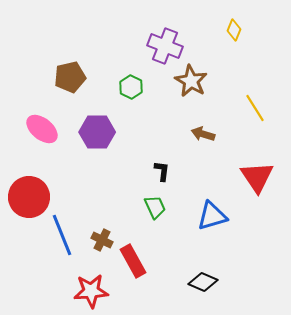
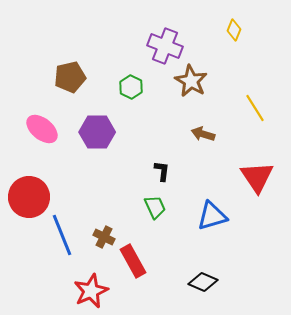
brown cross: moved 2 px right, 3 px up
red star: rotated 20 degrees counterclockwise
